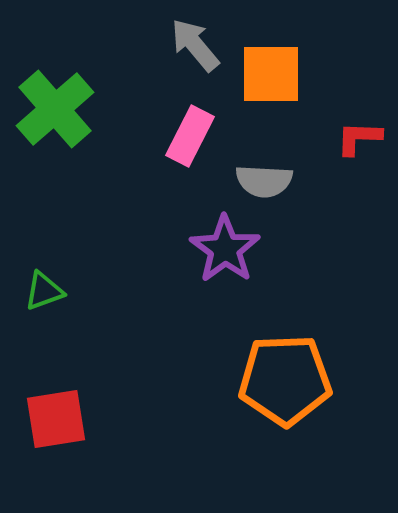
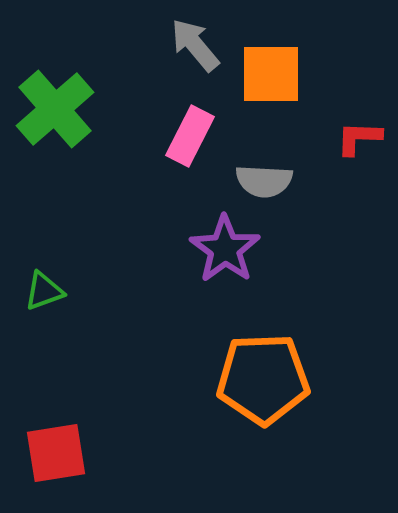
orange pentagon: moved 22 px left, 1 px up
red square: moved 34 px down
